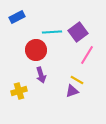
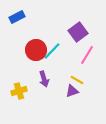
cyan line: moved 19 px down; rotated 42 degrees counterclockwise
purple arrow: moved 3 px right, 4 px down
